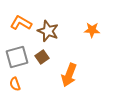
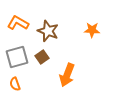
orange L-shape: moved 3 px left
orange arrow: moved 2 px left
